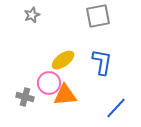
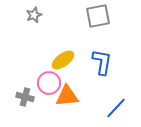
gray star: moved 2 px right
orange triangle: moved 2 px right, 1 px down
